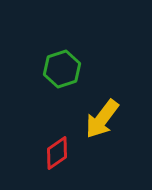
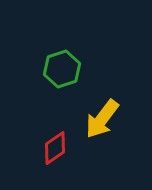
red diamond: moved 2 px left, 5 px up
